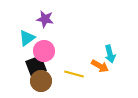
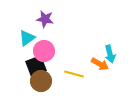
orange arrow: moved 2 px up
